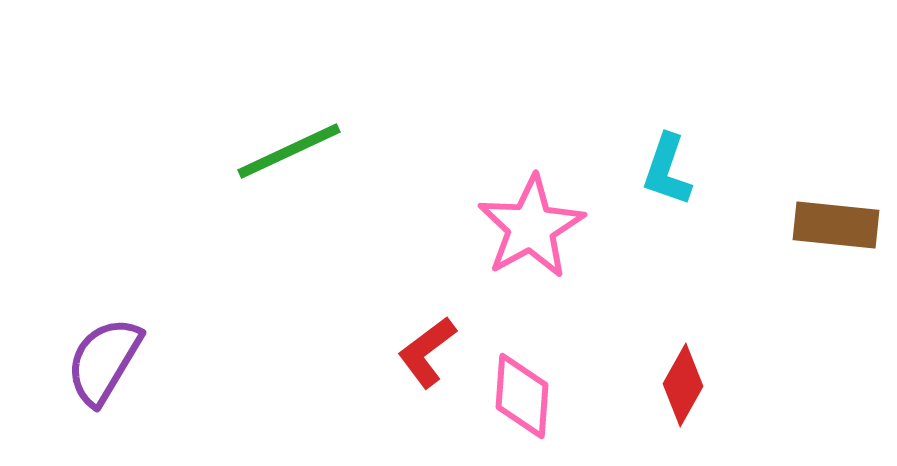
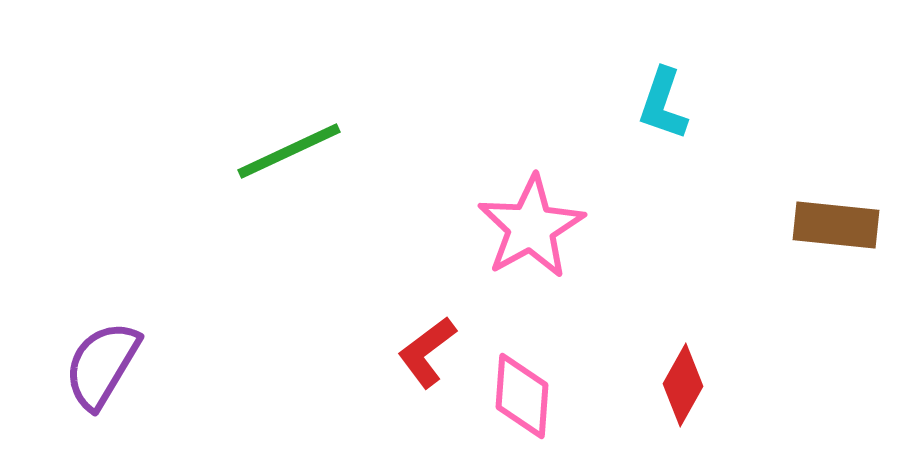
cyan L-shape: moved 4 px left, 66 px up
purple semicircle: moved 2 px left, 4 px down
